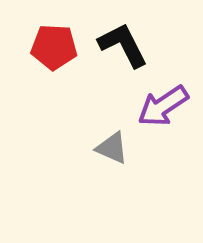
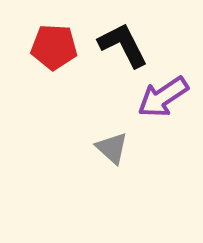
purple arrow: moved 9 px up
gray triangle: rotated 18 degrees clockwise
